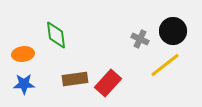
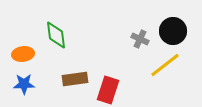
red rectangle: moved 7 px down; rotated 24 degrees counterclockwise
